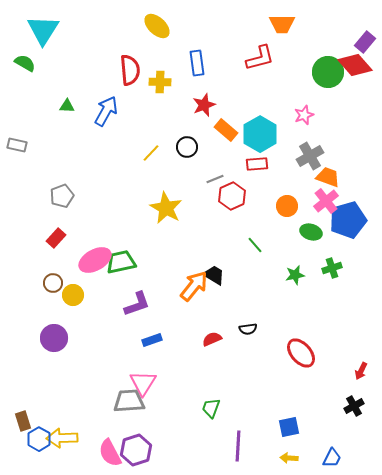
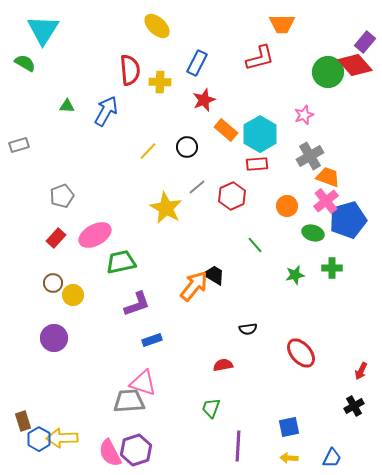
blue rectangle at (197, 63): rotated 35 degrees clockwise
red star at (204, 105): moved 5 px up
gray rectangle at (17, 145): moved 2 px right; rotated 30 degrees counterclockwise
yellow line at (151, 153): moved 3 px left, 2 px up
gray line at (215, 179): moved 18 px left, 8 px down; rotated 18 degrees counterclockwise
green ellipse at (311, 232): moved 2 px right, 1 px down
pink ellipse at (95, 260): moved 25 px up
green cross at (332, 268): rotated 18 degrees clockwise
red semicircle at (212, 339): moved 11 px right, 26 px down; rotated 12 degrees clockwise
pink triangle at (143, 383): rotated 44 degrees counterclockwise
